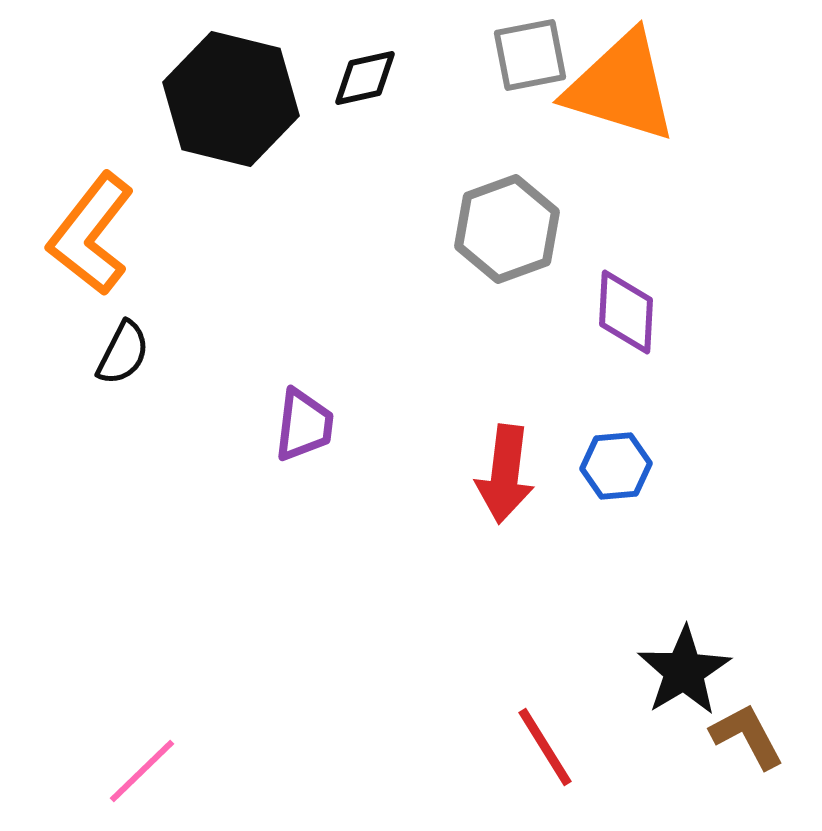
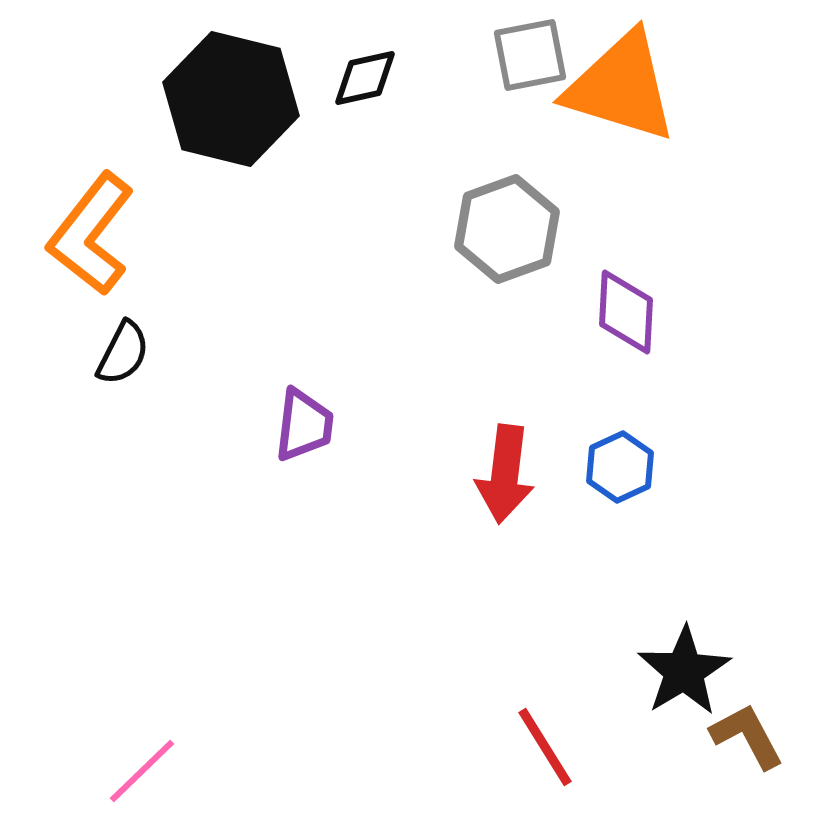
blue hexagon: moved 4 px right, 1 px down; rotated 20 degrees counterclockwise
